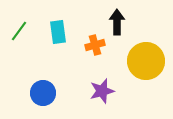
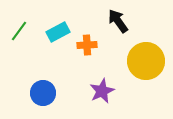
black arrow: moved 1 px right, 1 px up; rotated 35 degrees counterclockwise
cyan rectangle: rotated 70 degrees clockwise
orange cross: moved 8 px left; rotated 12 degrees clockwise
purple star: rotated 10 degrees counterclockwise
